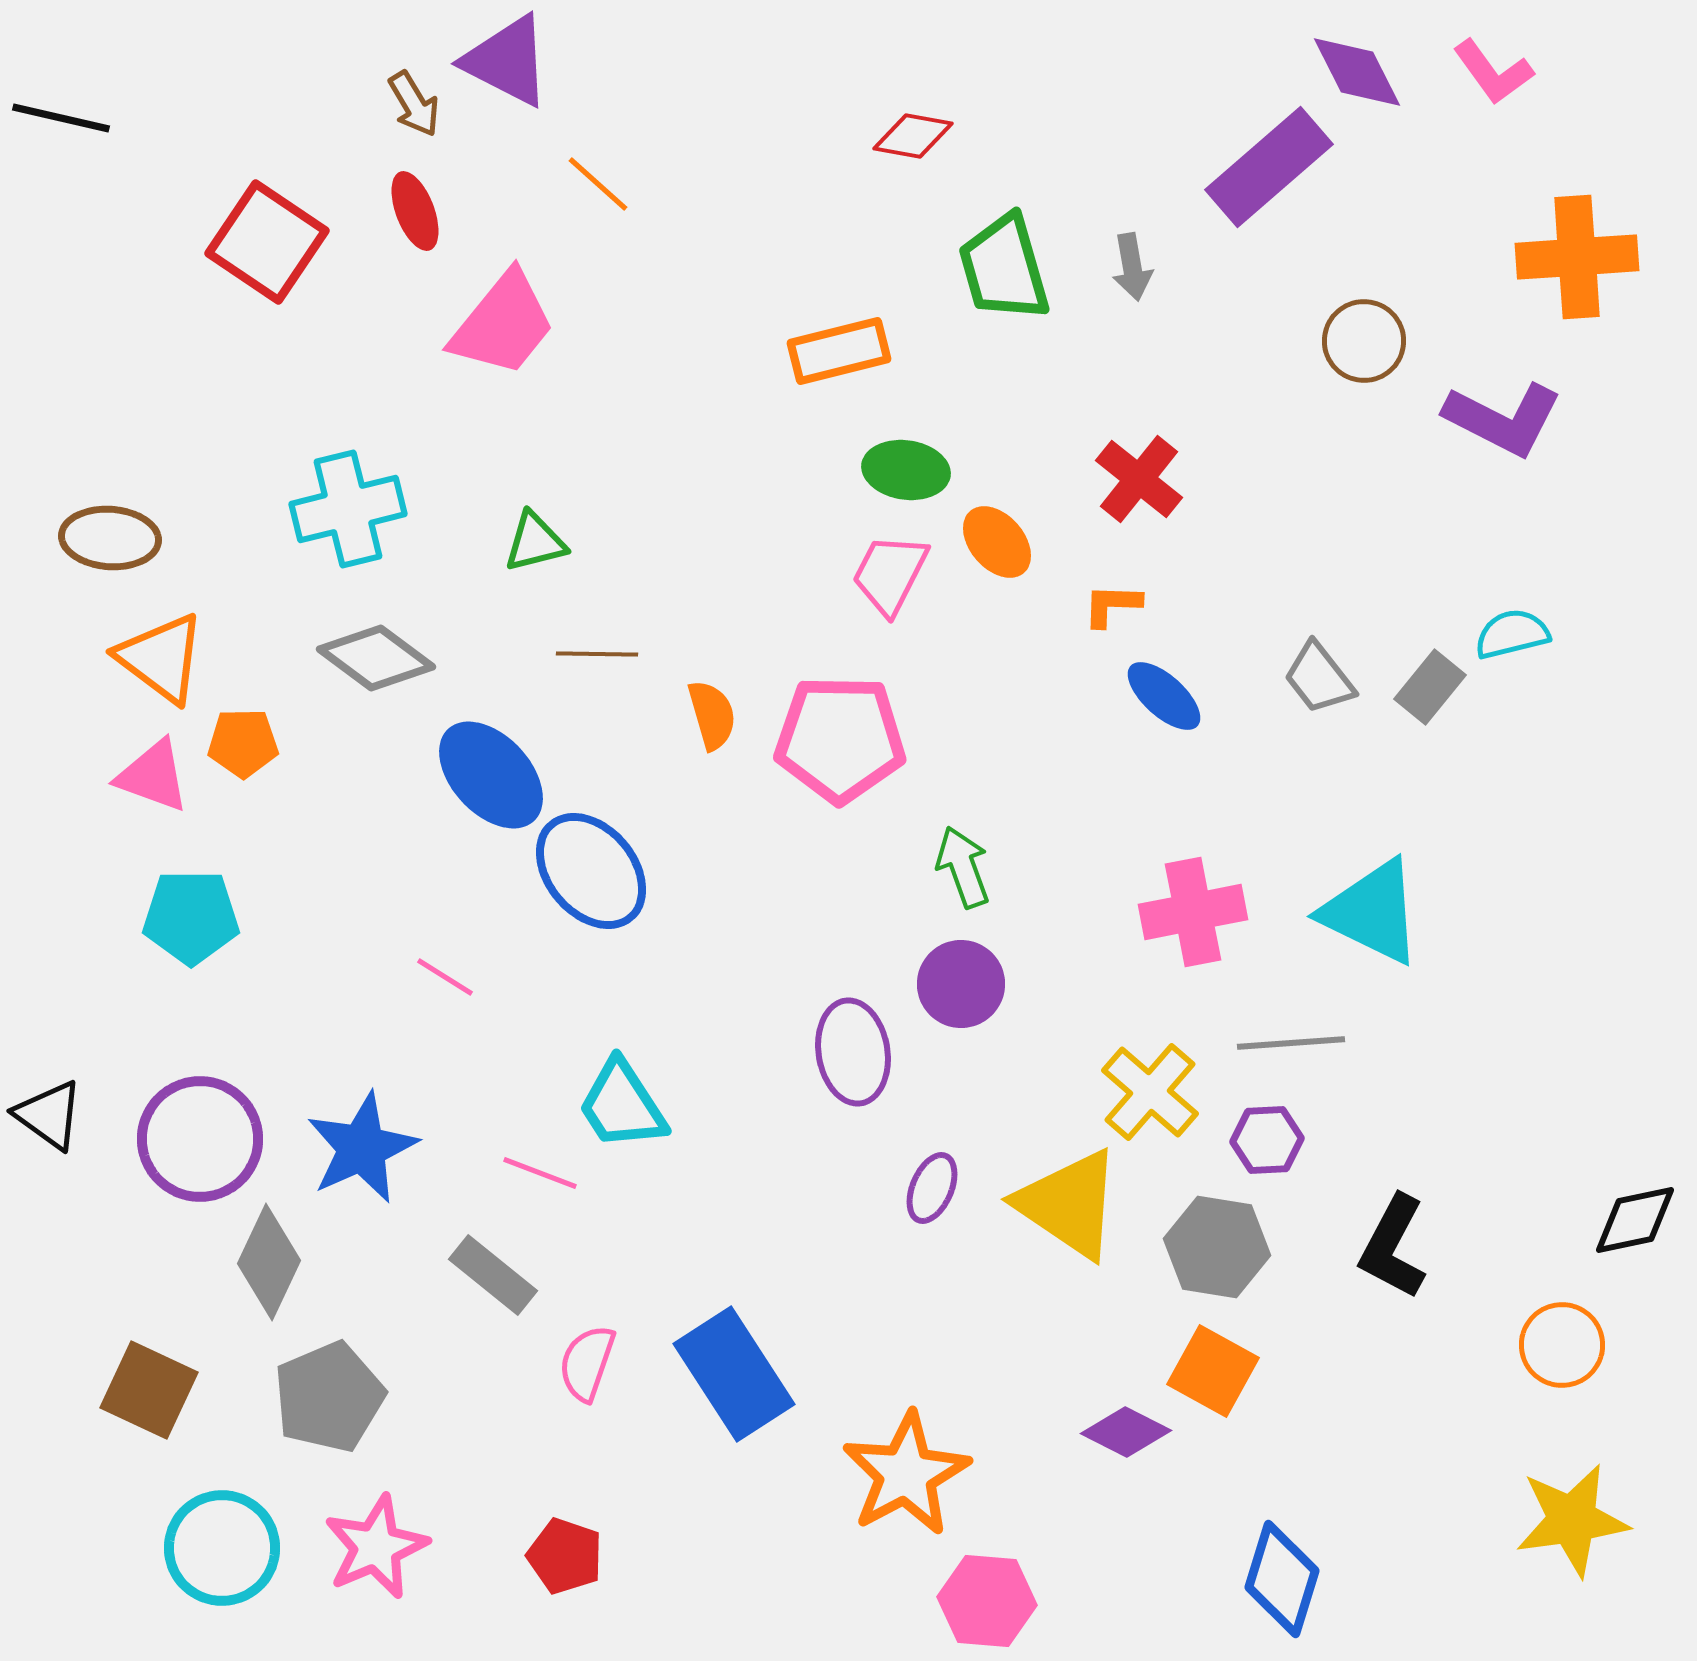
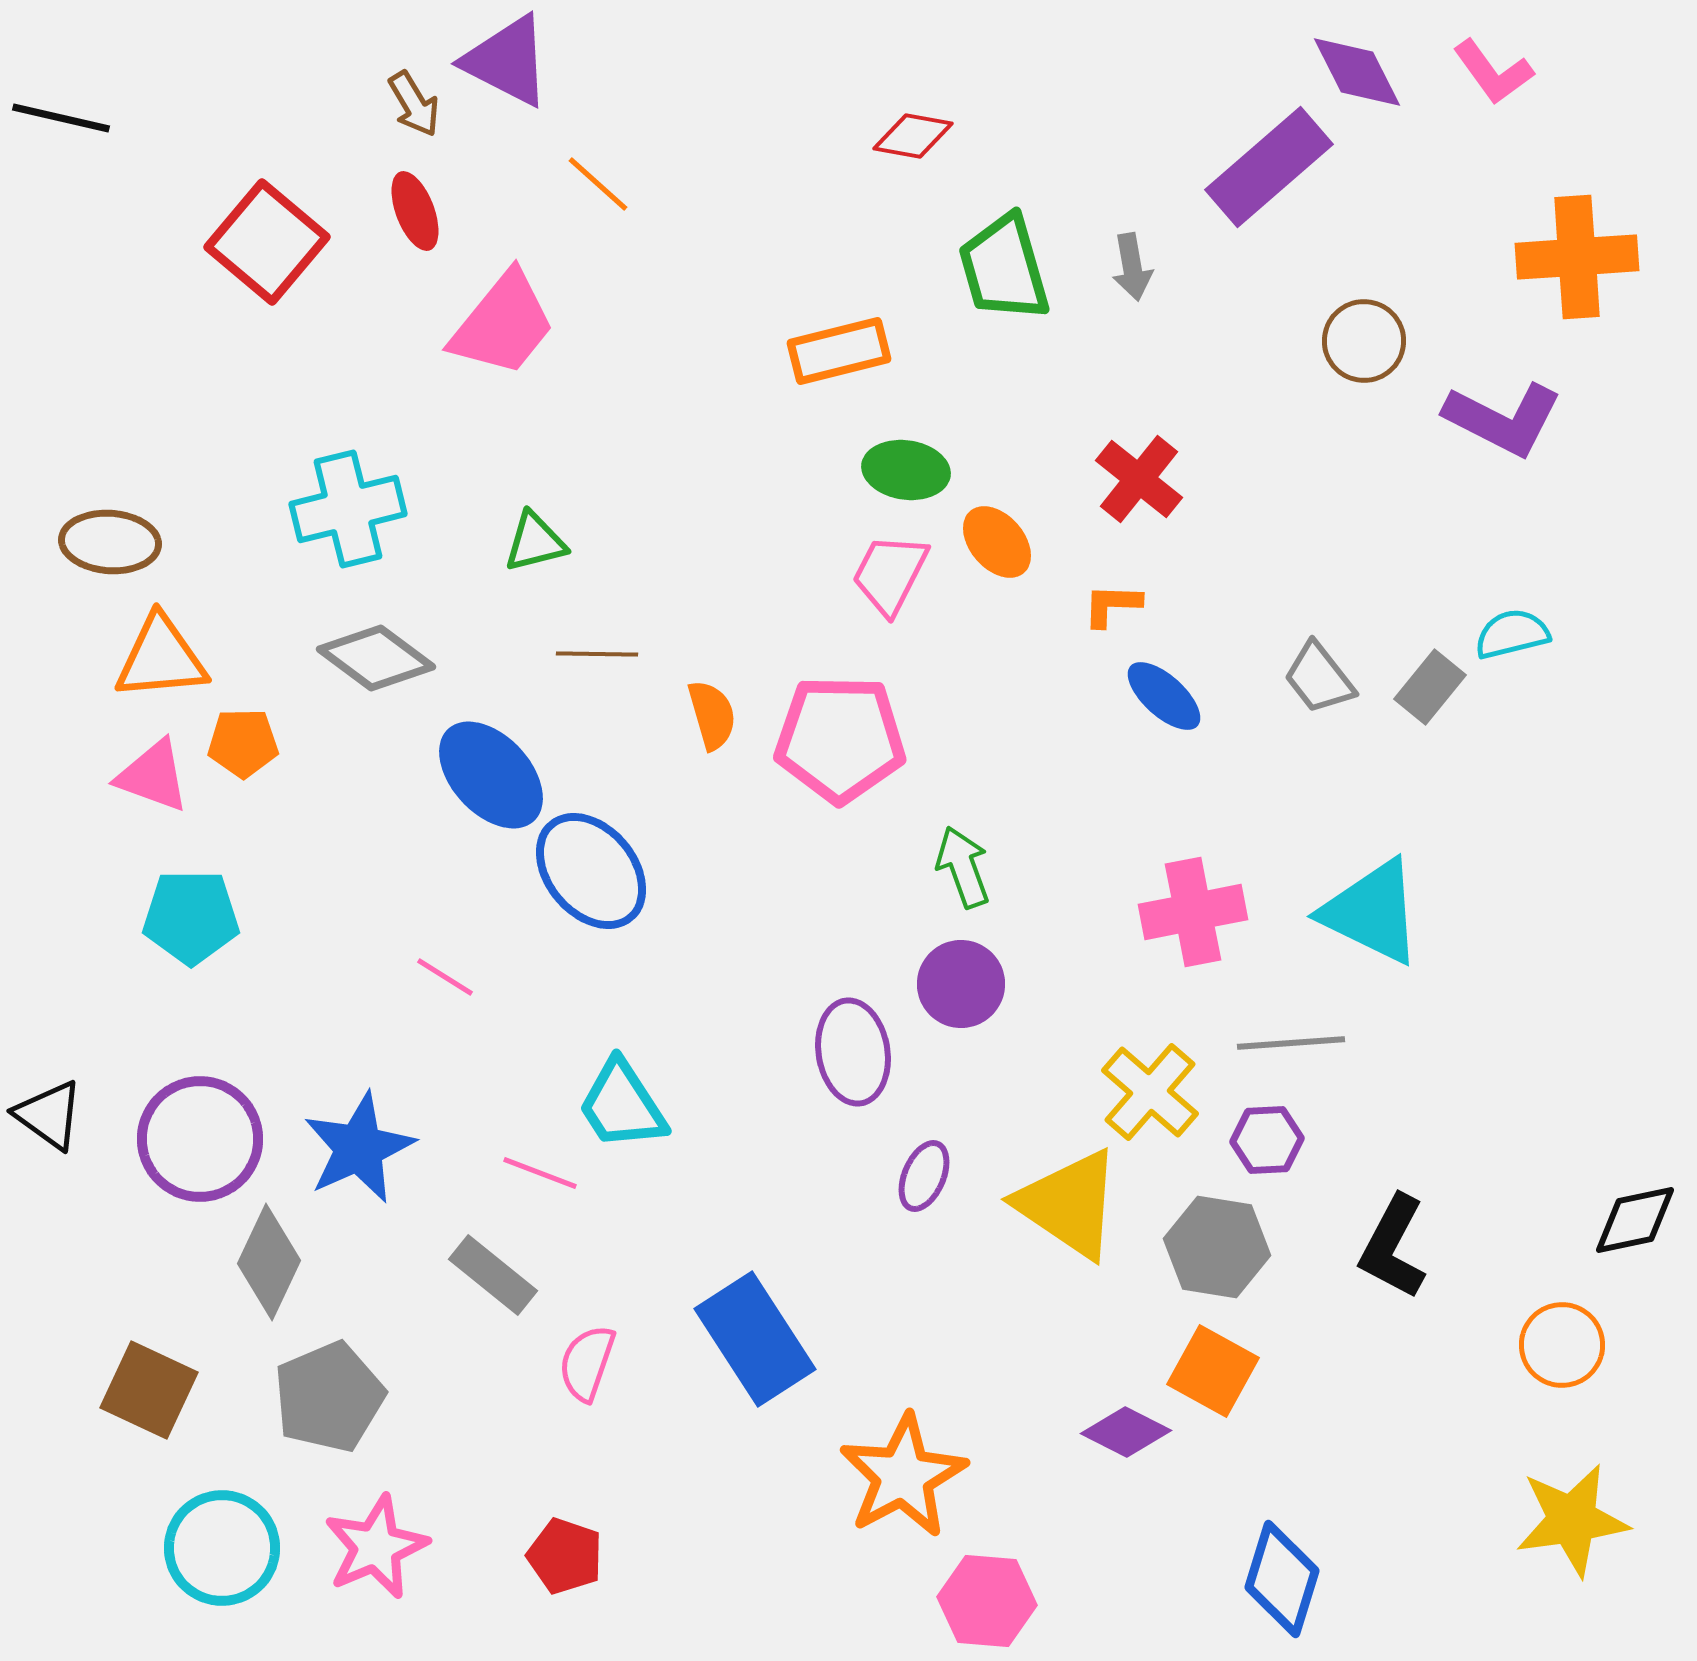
red square at (267, 242): rotated 6 degrees clockwise
brown ellipse at (110, 538): moved 4 px down
orange triangle at (161, 658): rotated 42 degrees counterclockwise
blue star at (362, 1148): moved 3 px left
purple ellipse at (932, 1188): moved 8 px left, 12 px up
blue rectangle at (734, 1374): moved 21 px right, 35 px up
orange star at (906, 1474): moved 3 px left, 2 px down
